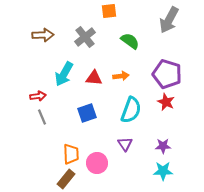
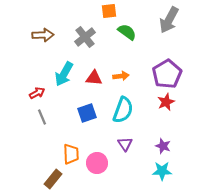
green semicircle: moved 3 px left, 9 px up
purple pentagon: rotated 24 degrees clockwise
red arrow: moved 1 px left, 3 px up; rotated 21 degrees counterclockwise
red star: rotated 24 degrees clockwise
cyan semicircle: moved 8 px left
purple star: rotated 21 degrees clockwise
cyan star: moved 1 px left
brown rectangle: moved 13 px left
